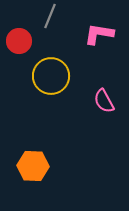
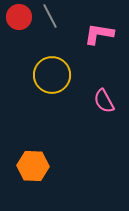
gray line: rotated 50 degrees counterclockwise
red circle: moved 24 px up
yellow circle: moved 1 px right, 1 px up
